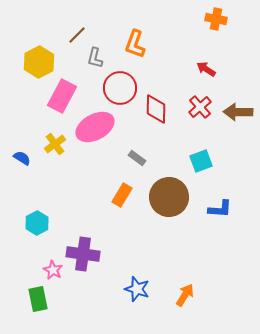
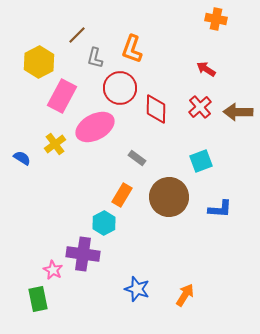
orange L-shape: moved 3 px left, 5 px down
cyan hexagon: moved 67 px right
